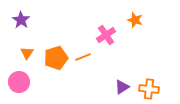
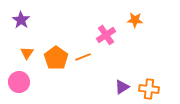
orange star: rotated 14 degrees counterclockwise
orange pentagon: rotated 20 degrees counterclockwise
